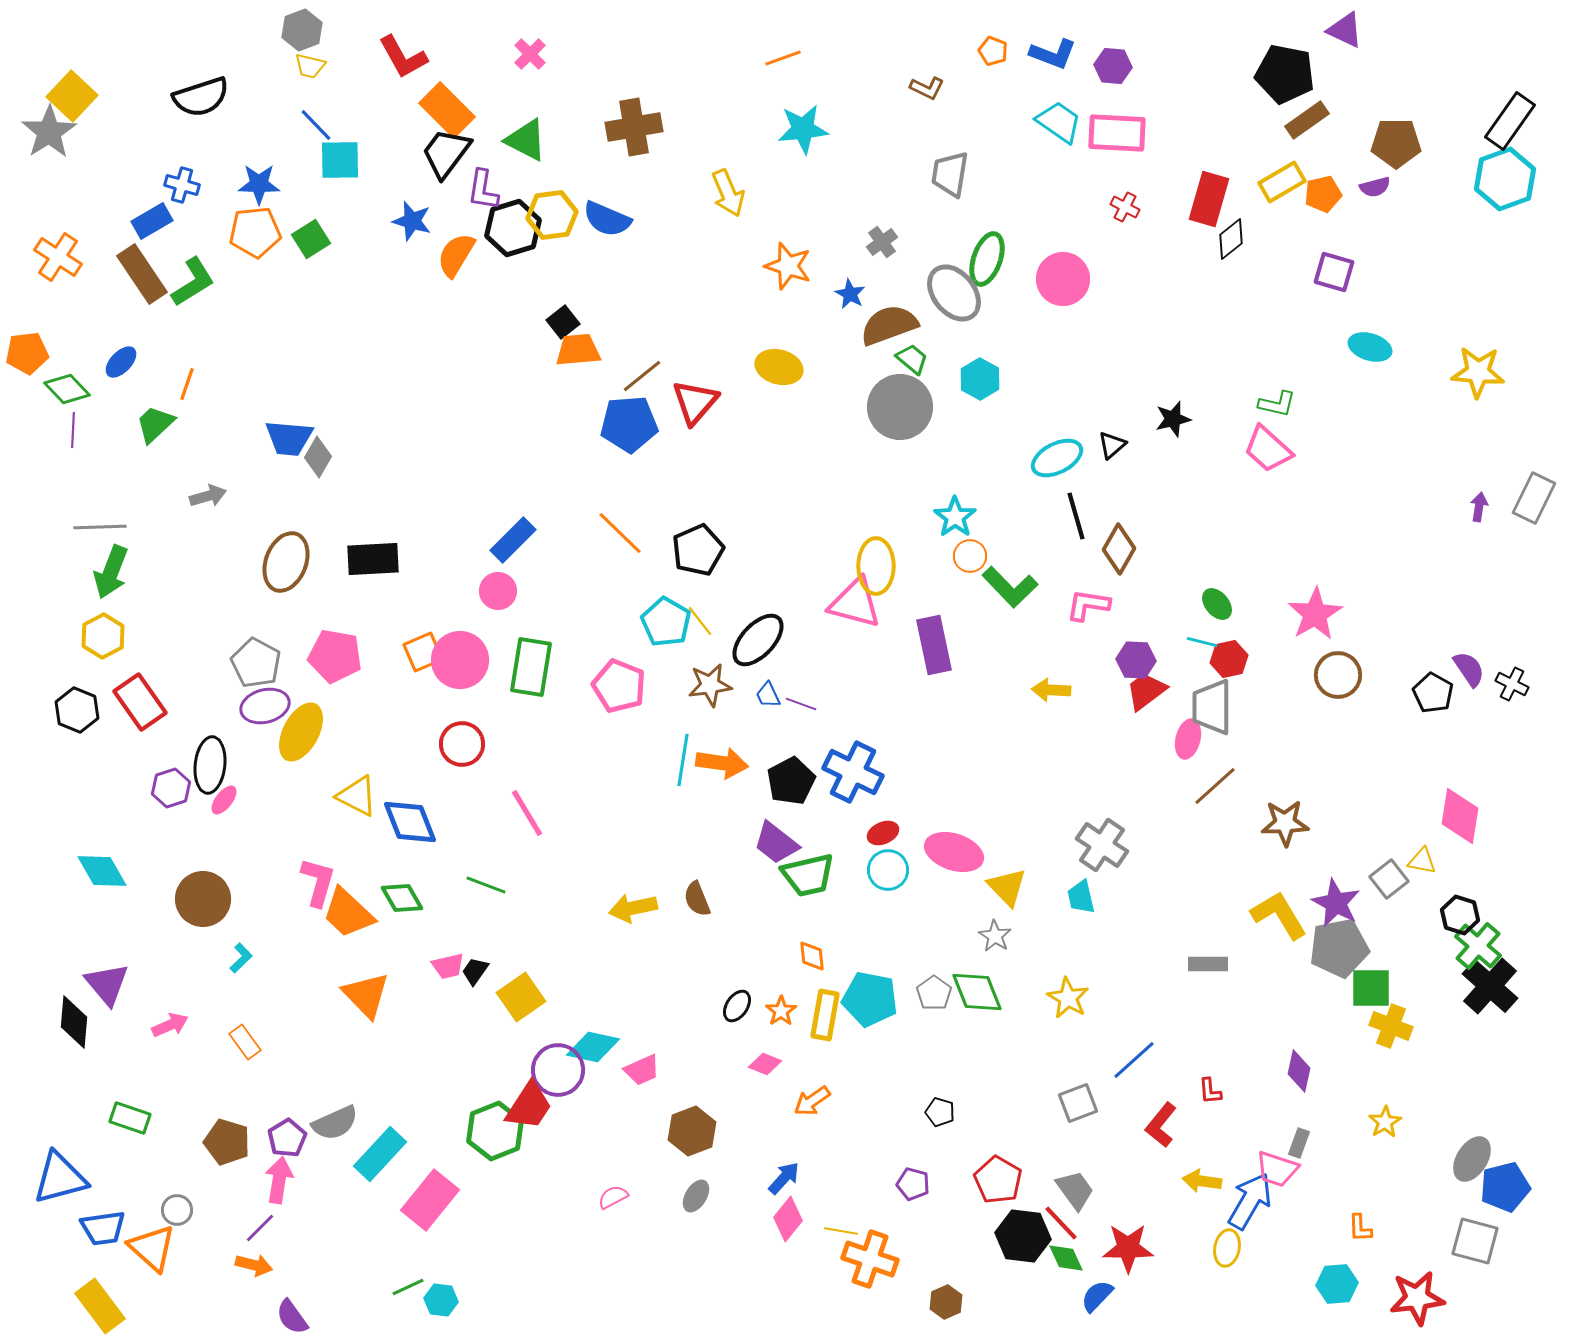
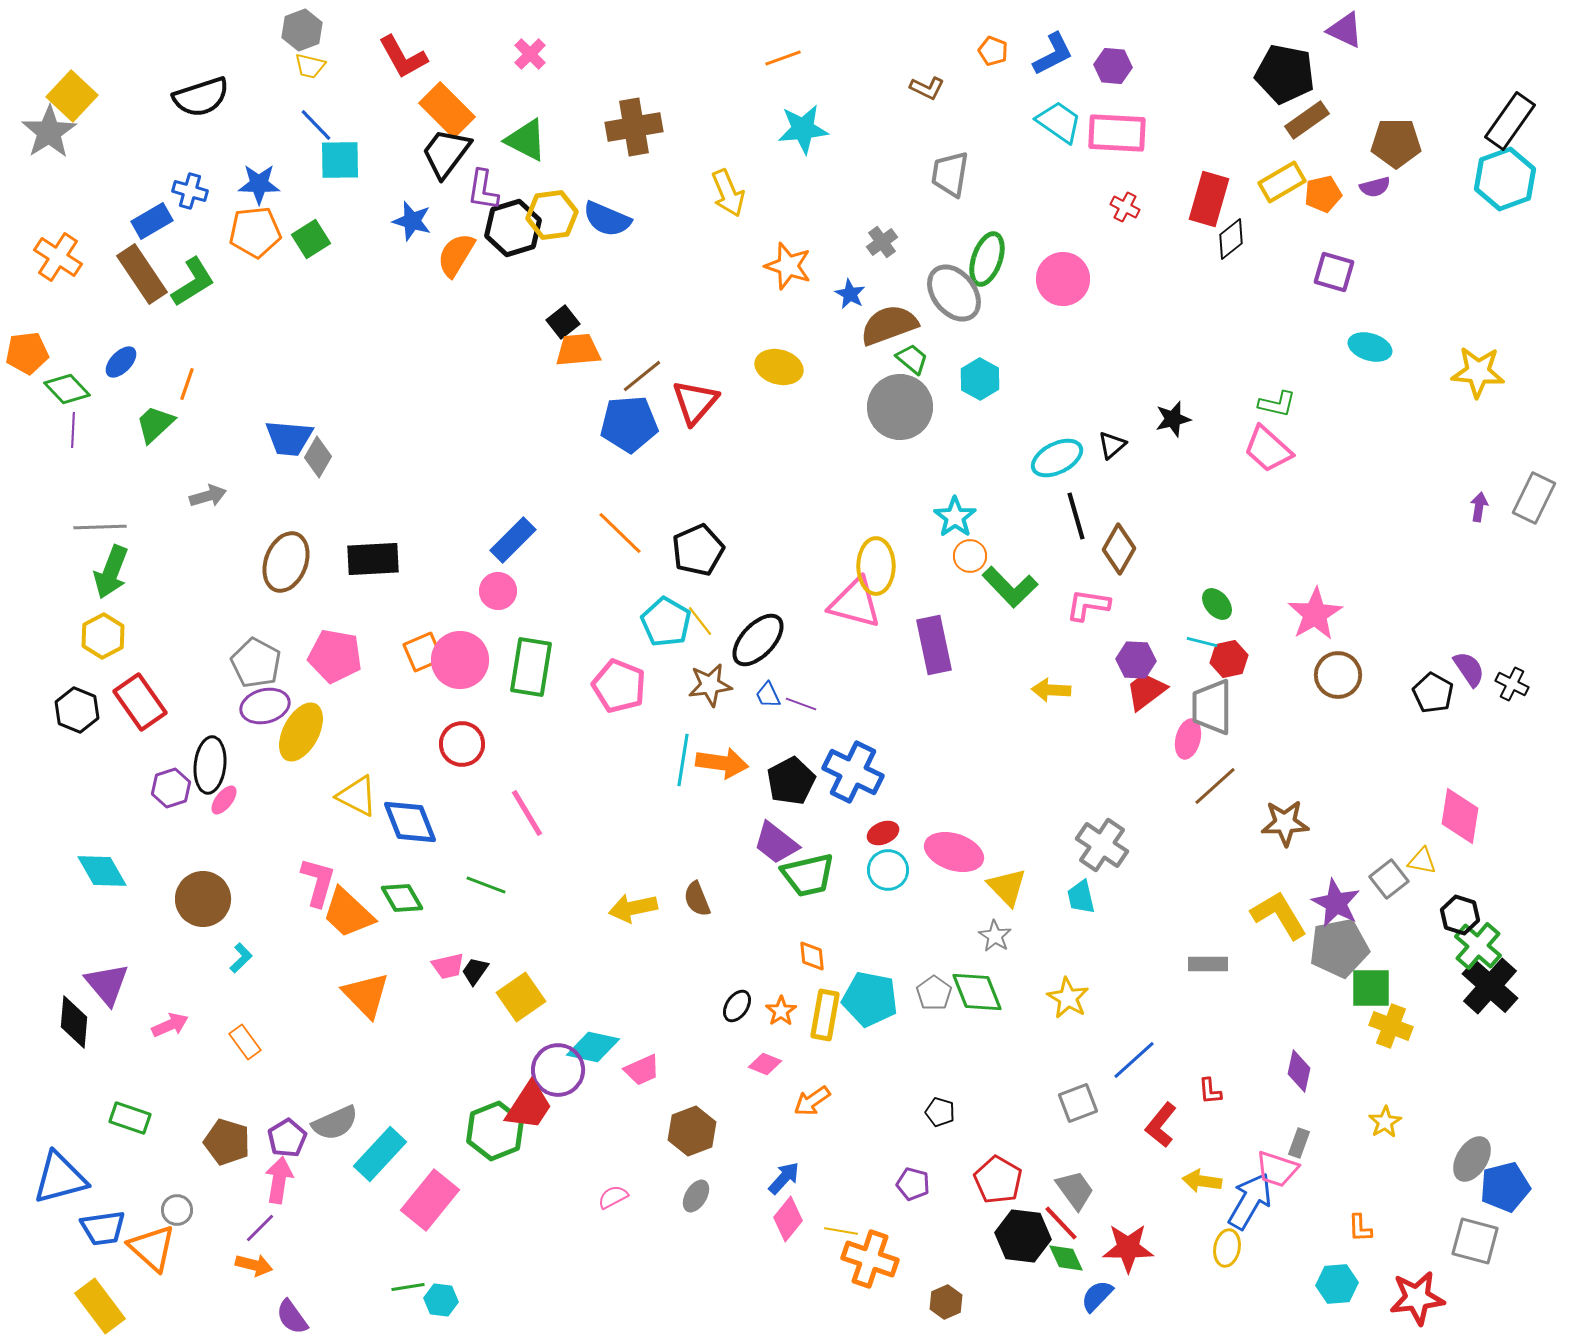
blue L-shape at (1053, 54): rotated 48 degrees counterclockwise
blue cross at (182, 185): moved 8 px right, 6 px down
green line at (408, 1287): rotated 16 degrees clockwise
